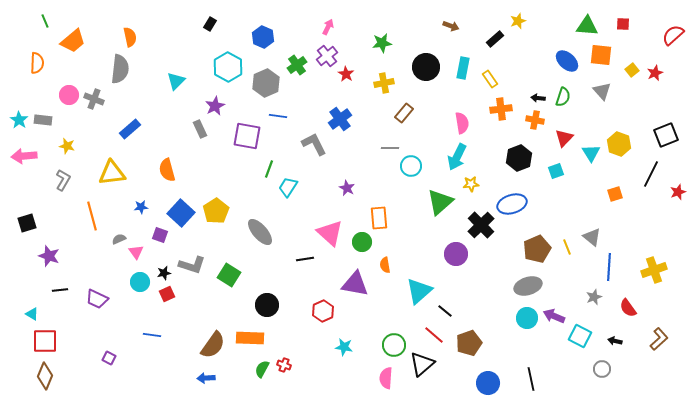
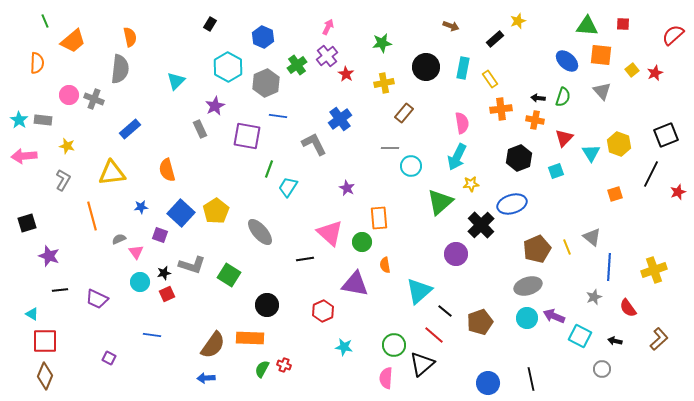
brown pentagon at (469, 343): moved 11 px right, 21 px up
